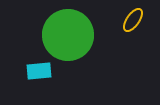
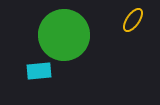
green circle: moved 4 px left
